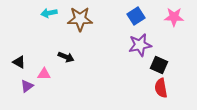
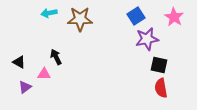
pink star: rotated 30 degrees clockwise
purple star: moved 7 px right, 6 px up
black arrow: moved 10 px left; rotated 140 degrees counterclockwise
black square: rotated 12 degrees counterclockwise
purple triangle: moved 2 px left, 1 px down
